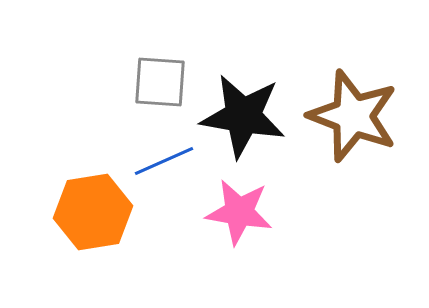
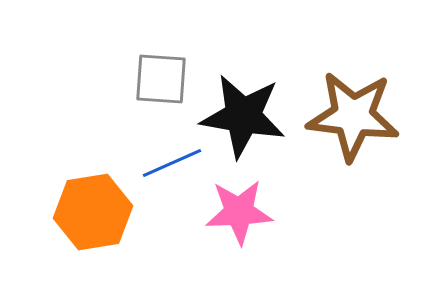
gray square: moved 1 px right, 3 px up
brown star: rotated 14 degrees counterclockwise
blue line: moved 8 px right, 2 px down
pink star: rotated 12 degrees counterclockwise
